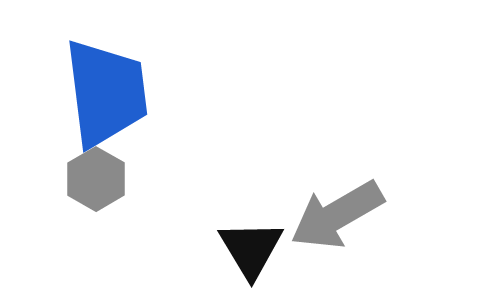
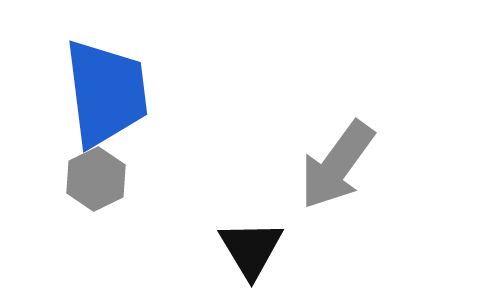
gray hexagon: rotated 4 degrees clockwise
gray arrow: moved 50 px up; rotated 24 degrees counterclockwise
